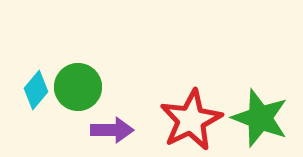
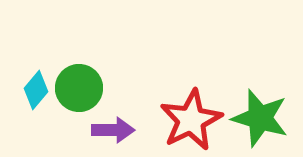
green circle: moved 1 px right, 1 px down
green star: rotated 4 degrees counterclockwise
purple arrow: moved 1 px right
